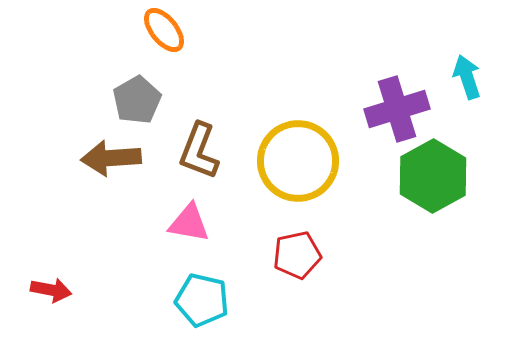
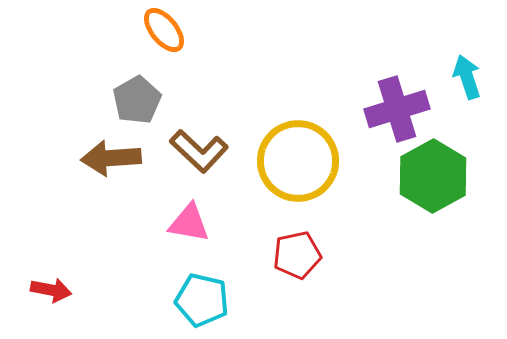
brown L-shape: rotated 68 degrees counterclockwise
